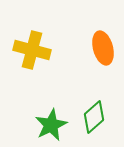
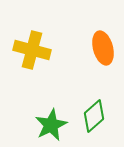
green diamond: moved 1 px up
